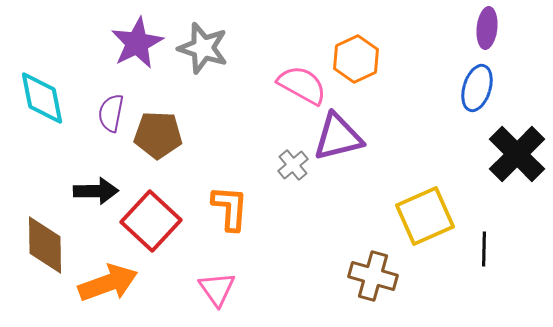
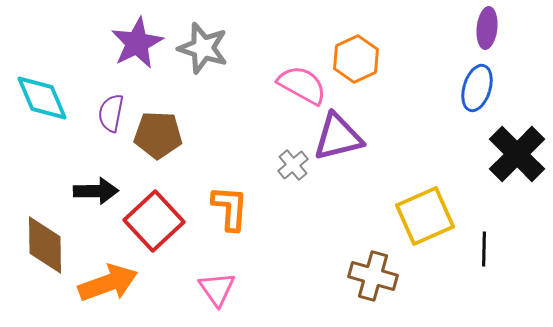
cyan diamond: rotated 12 degrees counterclockwise
red square: moved 3 px right; rotated 4 degrees clockwise
